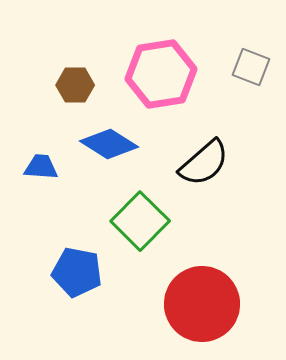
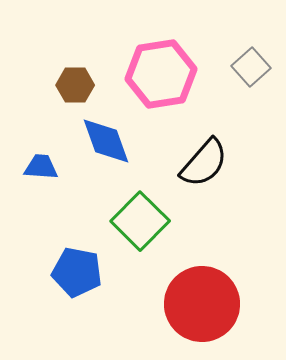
gray square: rotated 27 degrees clockwise
blue diamond: moved 3 px left, 3 px up; rotated 38 degrees clockwise
black semicircle: rotated 8 degrees counterclockwise
